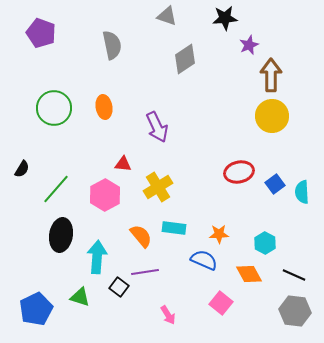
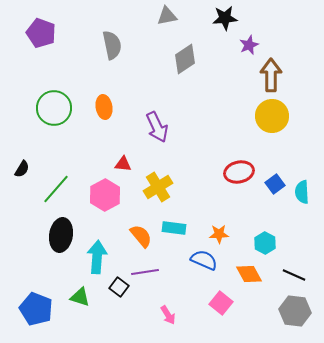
gray triangle: rotated 30 degrees counterclockwise
blue pentagon: rotated 24 degrees counterclockwise
